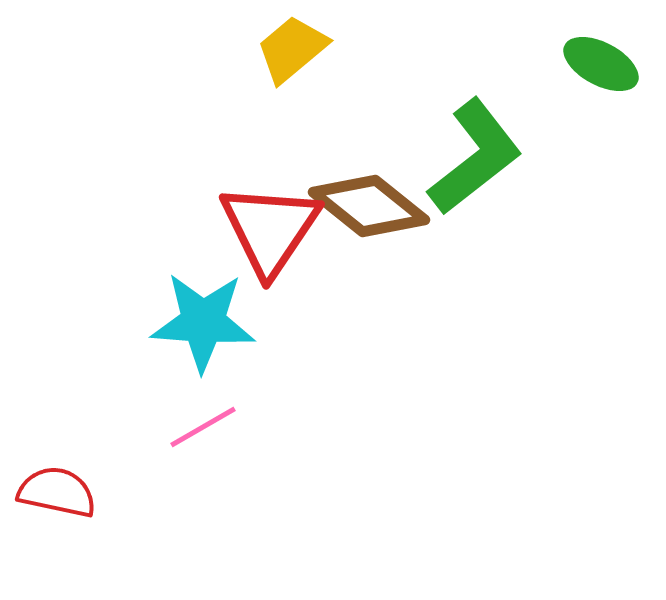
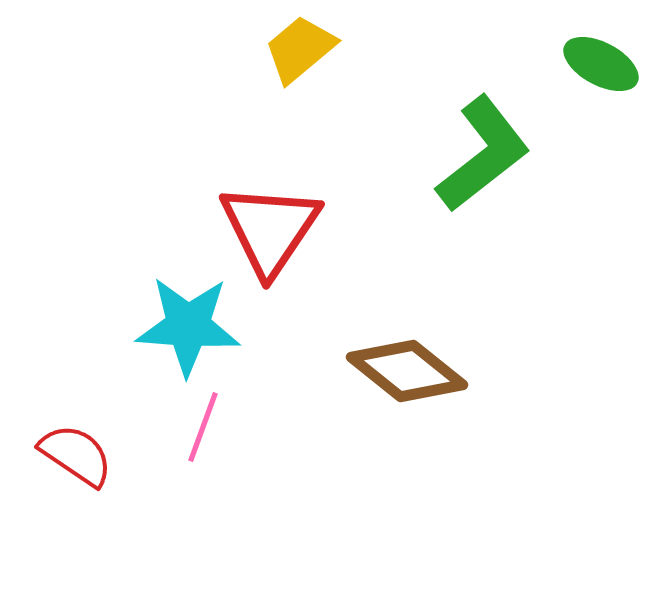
yellow trapezoid: moved 8 px right
green L-shape: moved 8 px right, 3 px up
brown diamond: moved 38 px right, 165 px down
cyan star: moved 15 px left, 4 px down
pink line: rotated 40 degrees counterclockwise
red semicircle: moved 19 px right, 37 px up; rotated 22 degrees clockwise
